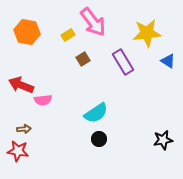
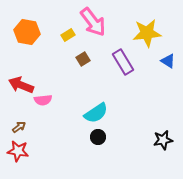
brown arrow: moved 5 px left, 2 px up; rotated 32 degrees counterclockwise
black circle: moved 1 px left, 2 px up
